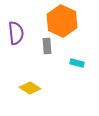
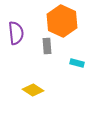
yellow diamond: moved 3 px right, 2 px down
